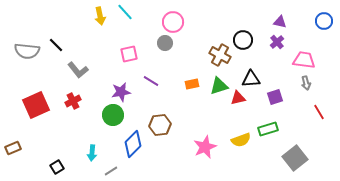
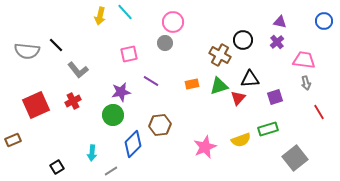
yellow arrow: rotated 24 degrees clockwise
black triangle: moved 1 px left
red triangle: rotated 35 degrees counterclockwise
brown rectangle: moved 8 px up
